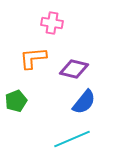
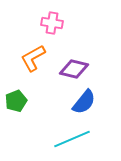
orange L-shape: rotated 24 degrees counterclockwise
